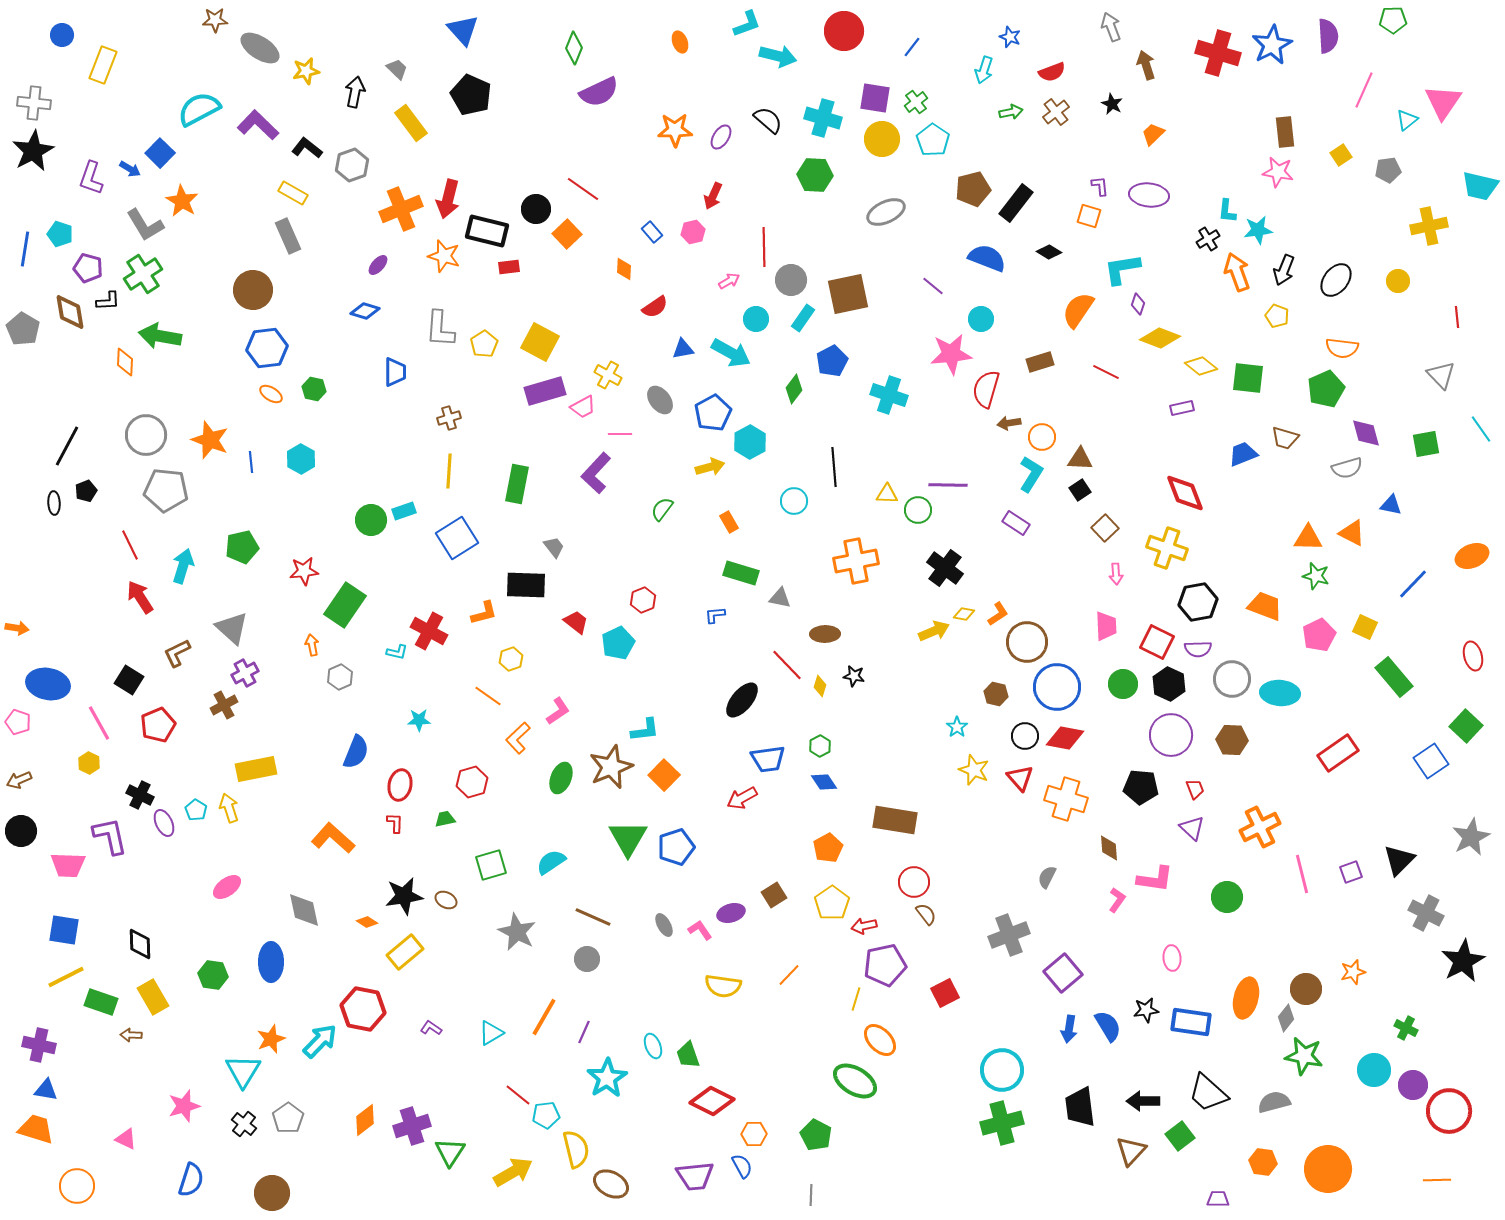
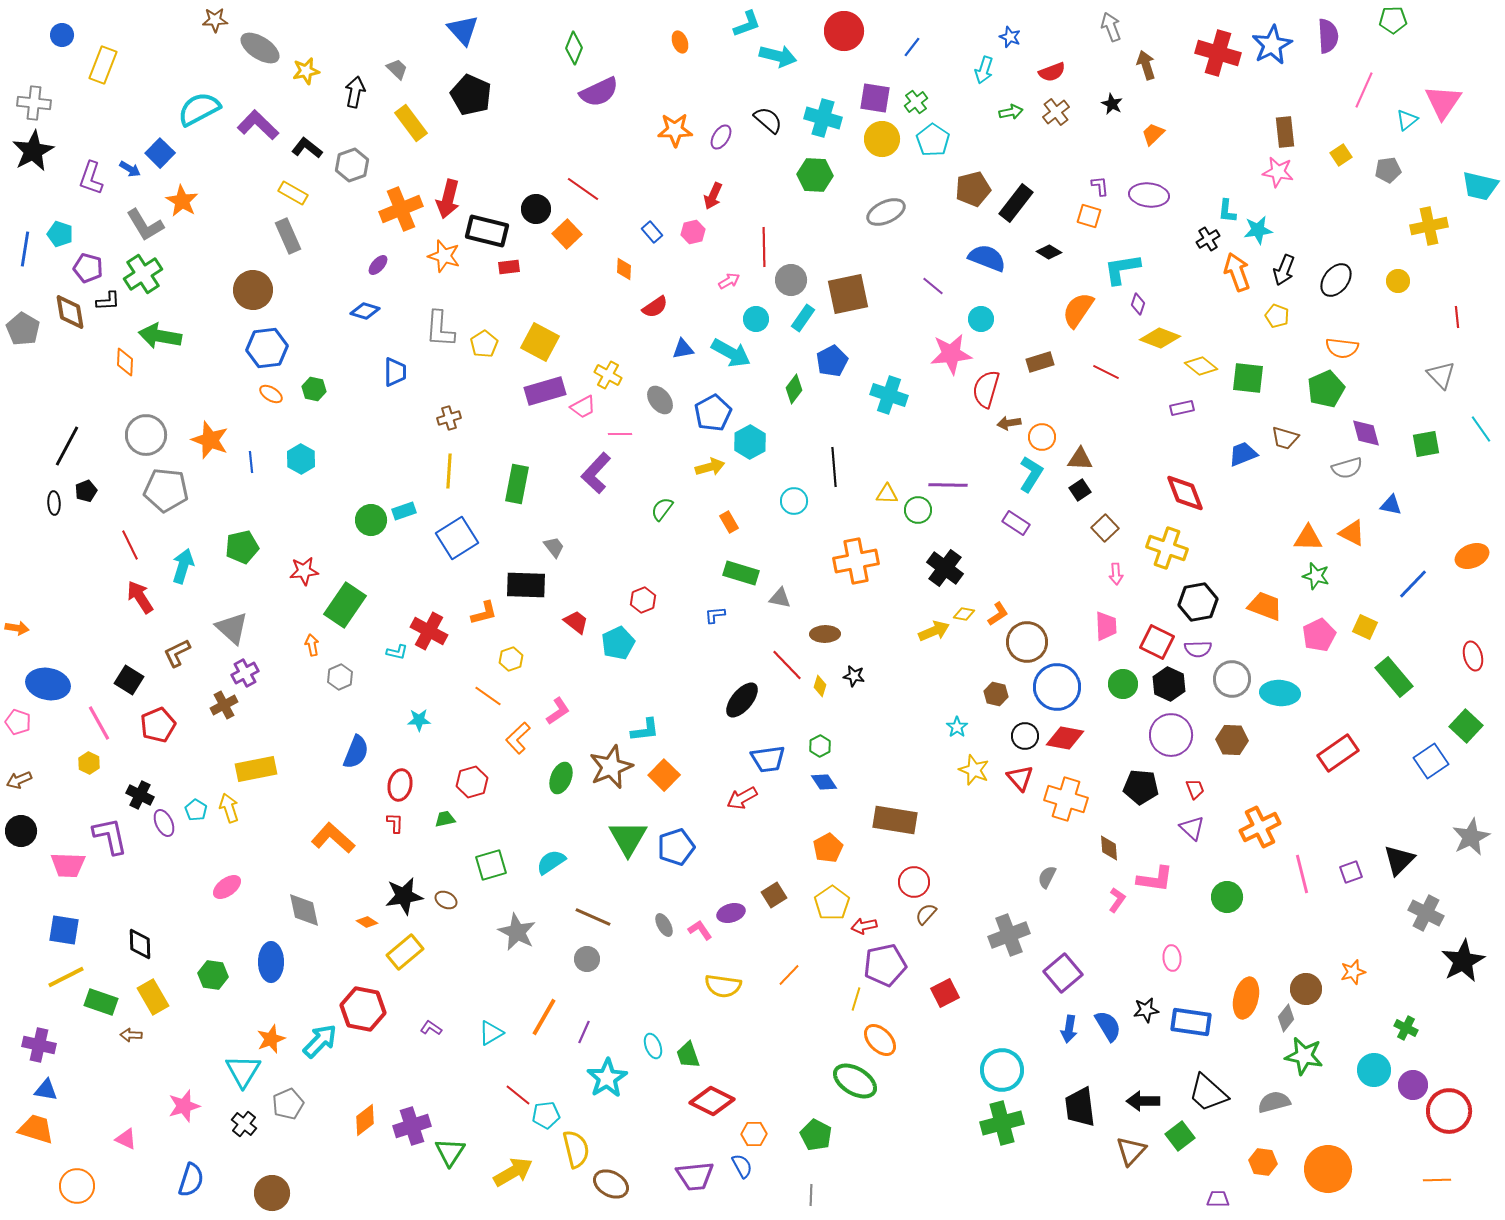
brown semicircle at (926, 914): rotated 100 degrees counterclockwise
gray pentagon at (288, 1118): moved 14 px up; rotated 12 degrees clockwise
